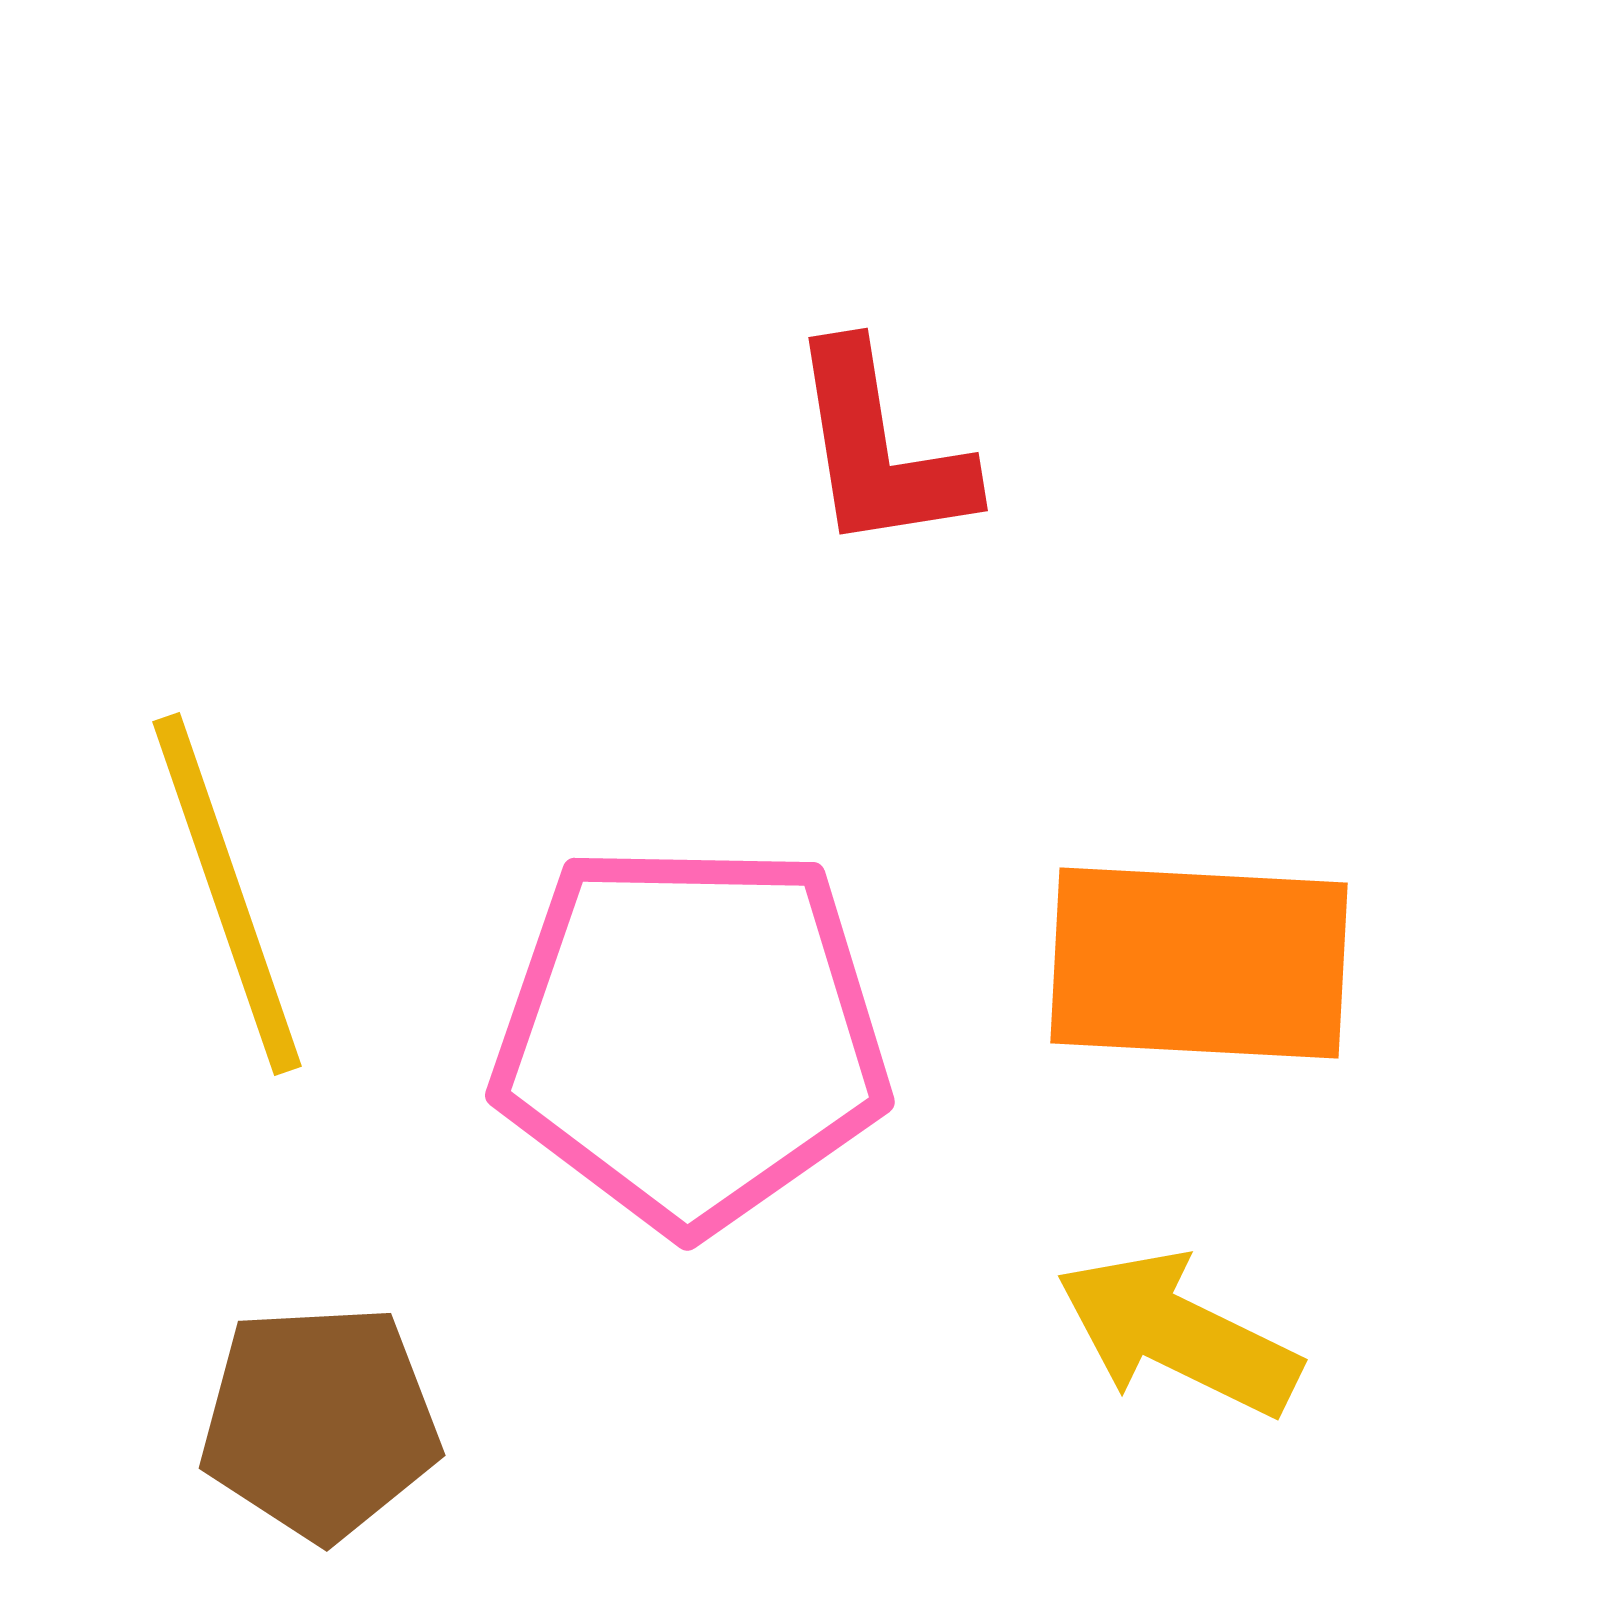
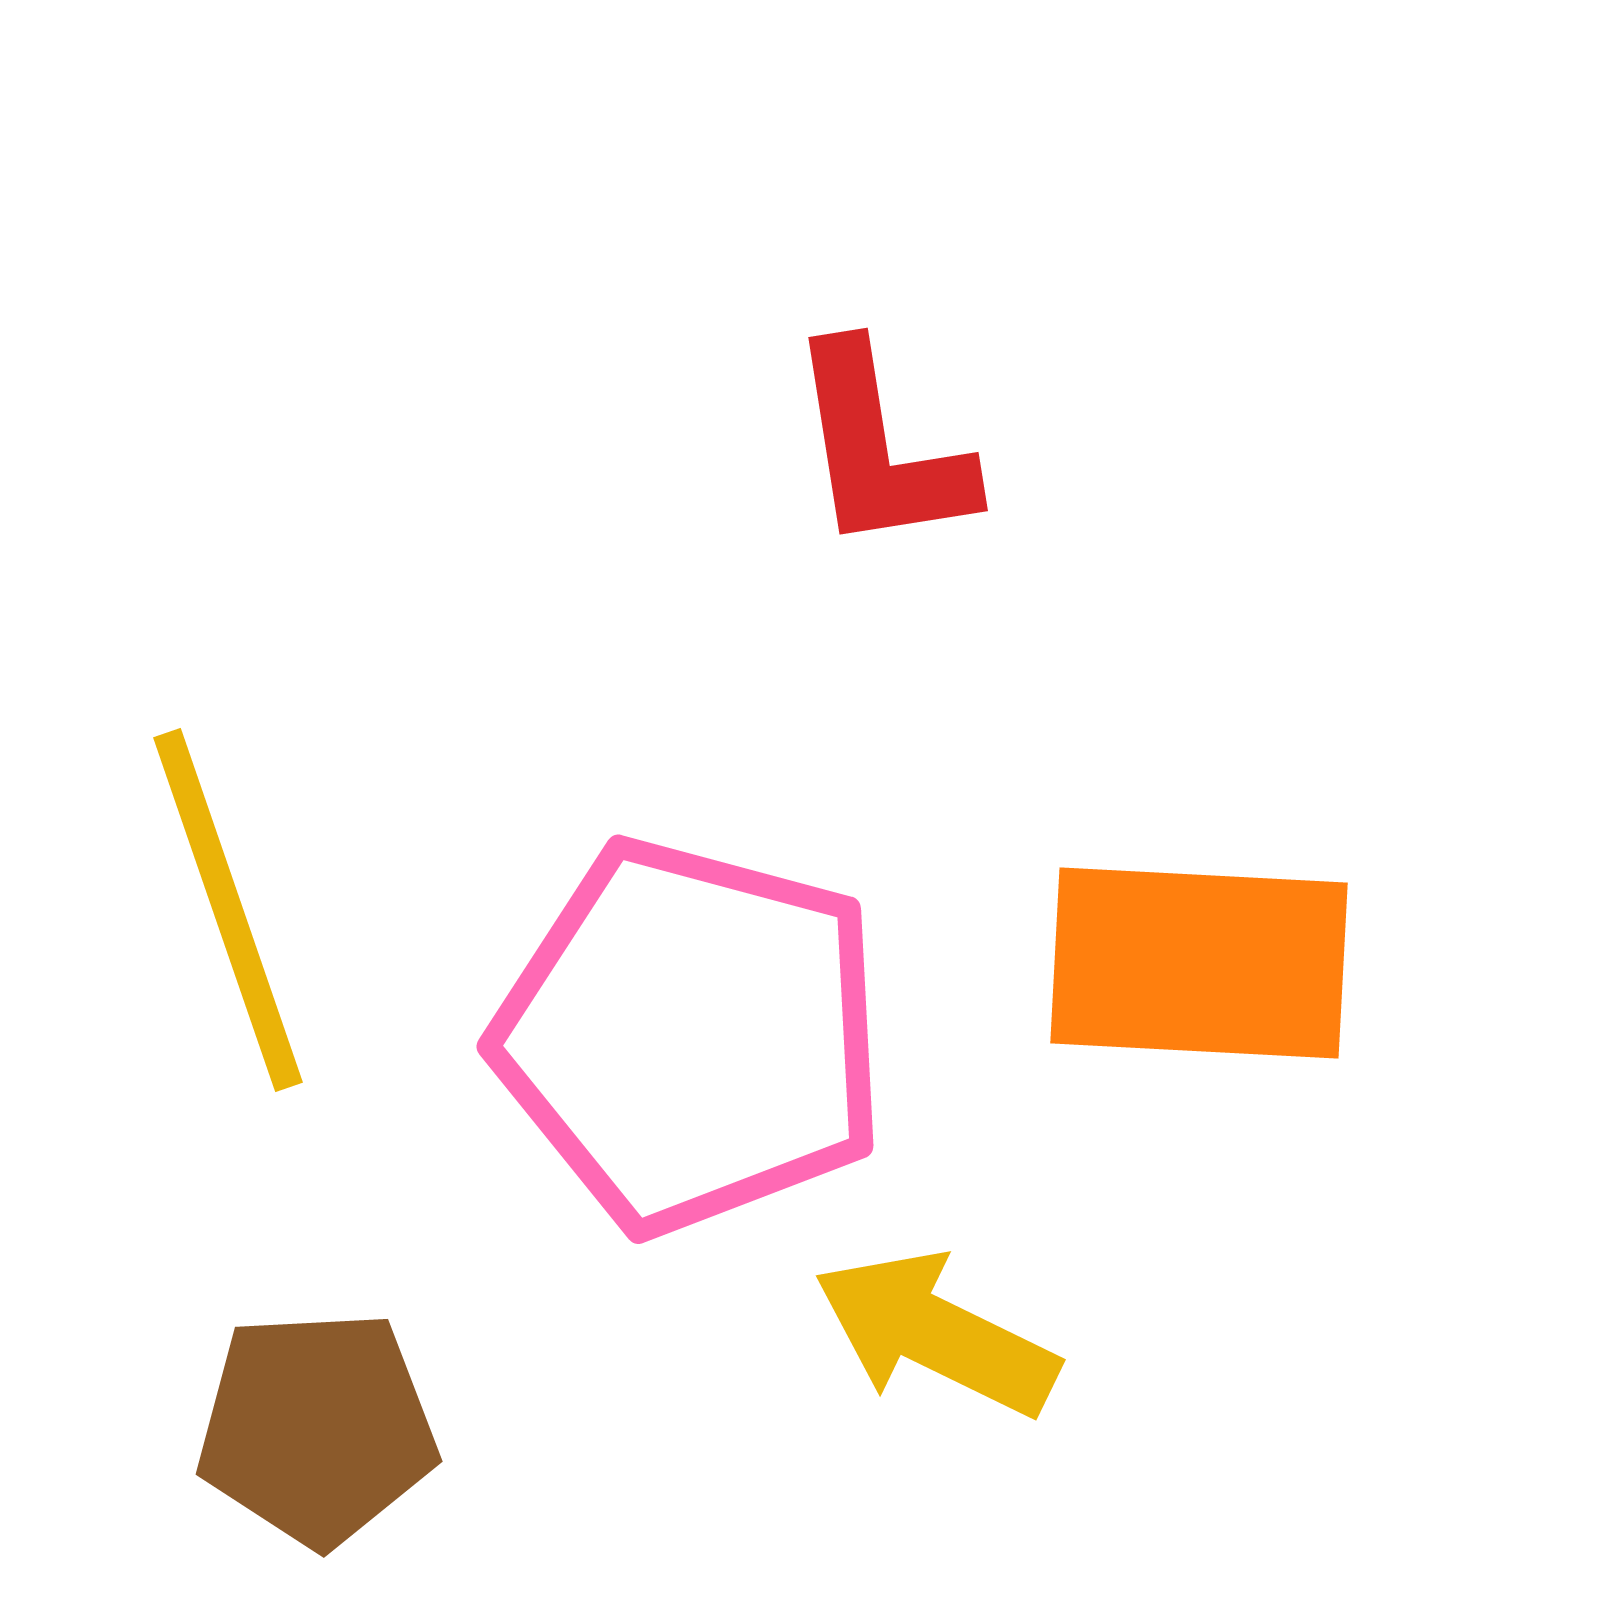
yellow line: moved 1 px right, 16 px down
pink pentagon: rotated 14 degrees clockwise
yellow arrow: moved 242 px left
brown pentagon: moved 3 px left, 6 px down
